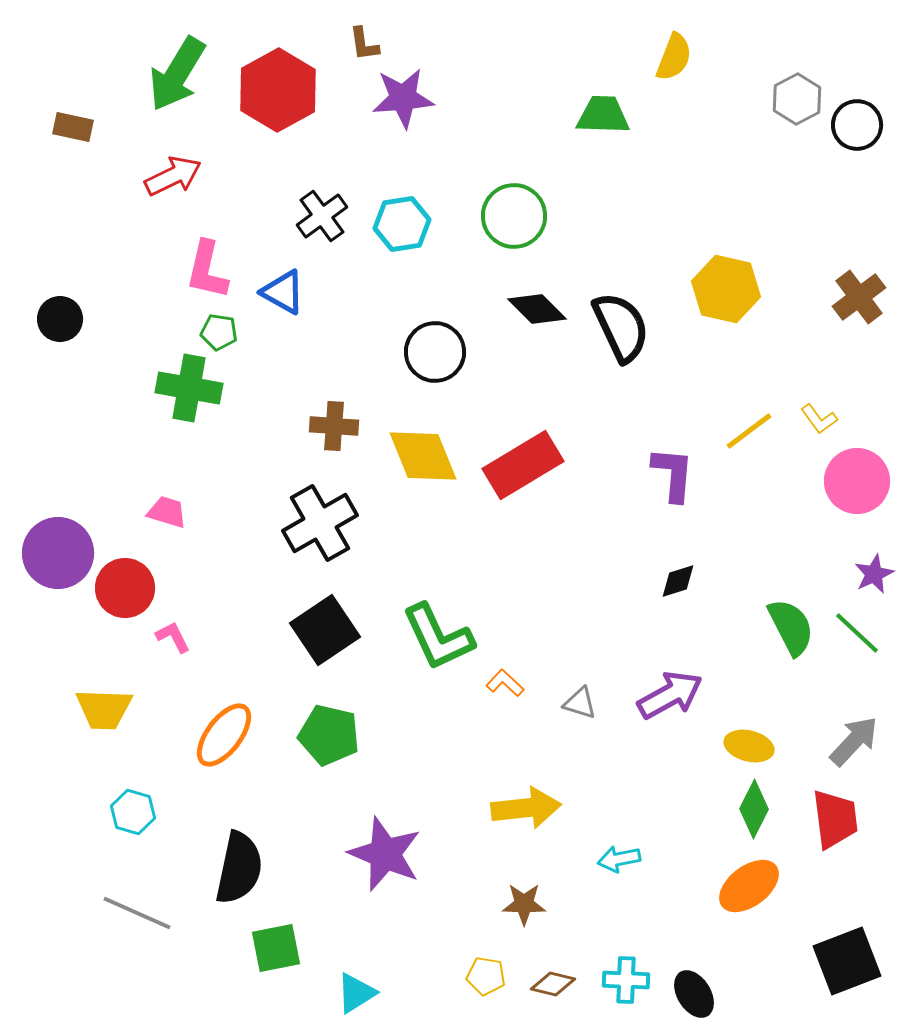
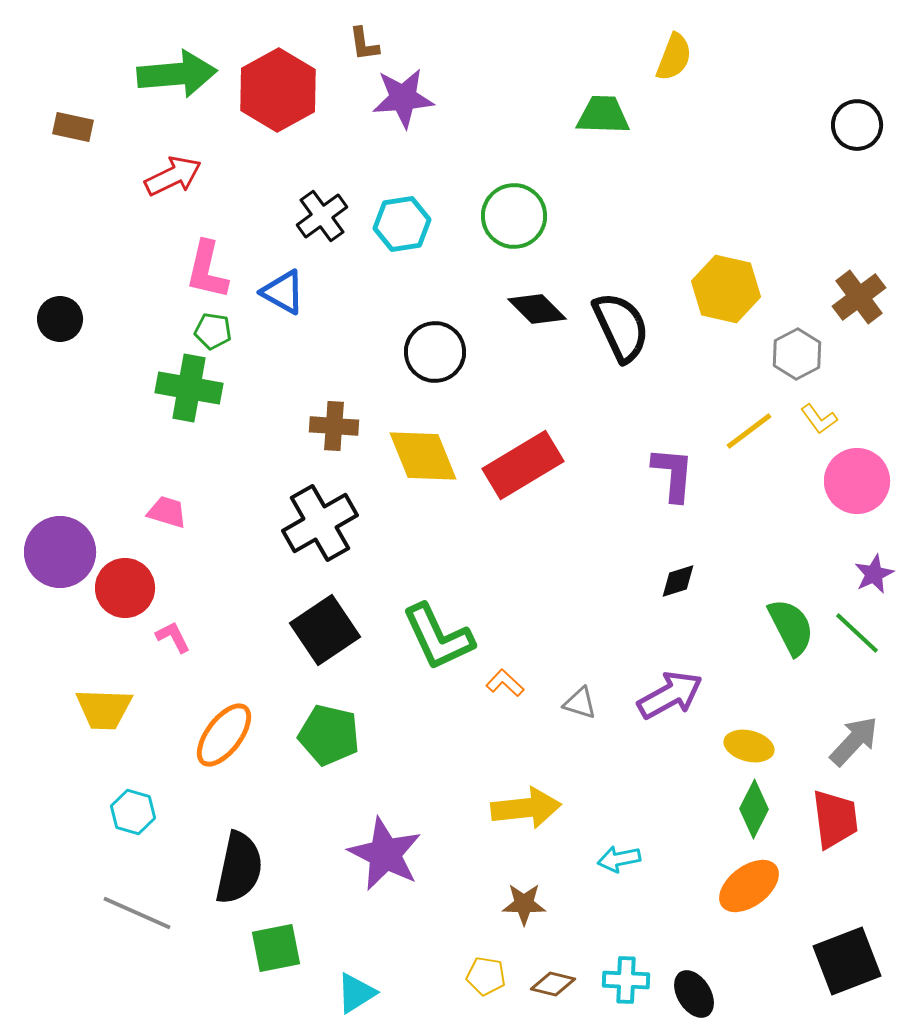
green arrow at (177, 74): rotated 126 degrees counterclockwise
gray hexagon at (797, 99): moved 255 px down
green pentagon at (219, 332): moved 6 px left, 1 px up
purple circle at (58, 553): moved 2 px right, 1 px up
purple star at (385, 854): rotated 4 degrees clockwise
